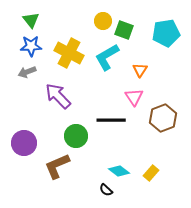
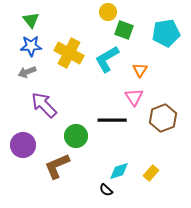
yellow circle: moved 5 px right, 9 px up
cyan L-shape: moved 2 px down
purple arrow: moved 14 px left, 9 px down
black line: moved 1 px right
purple circle: moved 1 px left, 2 px down
cyan diamond: rotated 55 degrees counterclockwise
